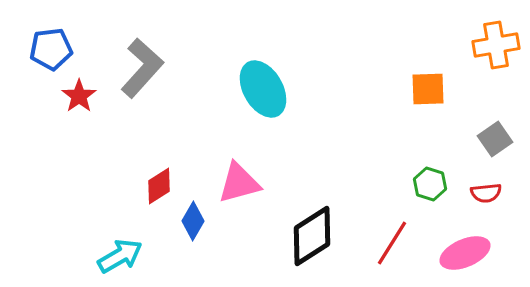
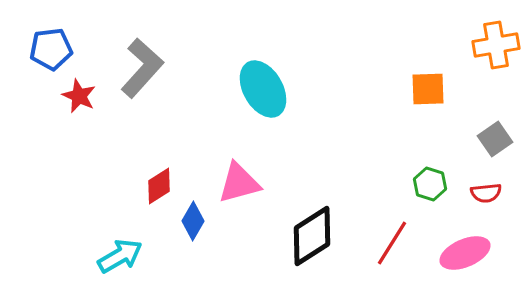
red star: rotated 12 degrees counterclockwise
